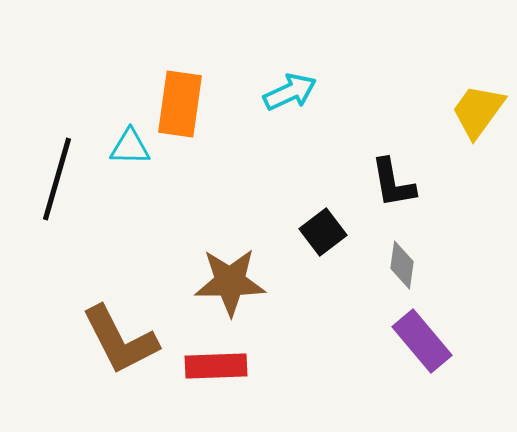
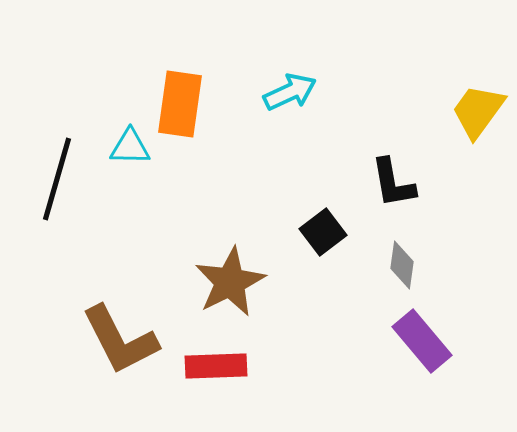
brown star: rotated 26 degrees counterclockwise
